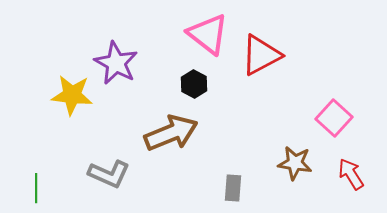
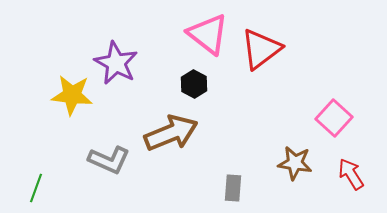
red triangle: moved 6 px up; rotated 9 degrees counterclockwise
gray L-shape: moved 14 px up
green line: rotated 20 degrees clockwise
